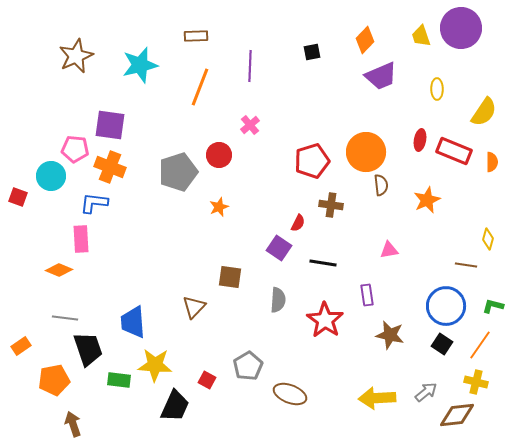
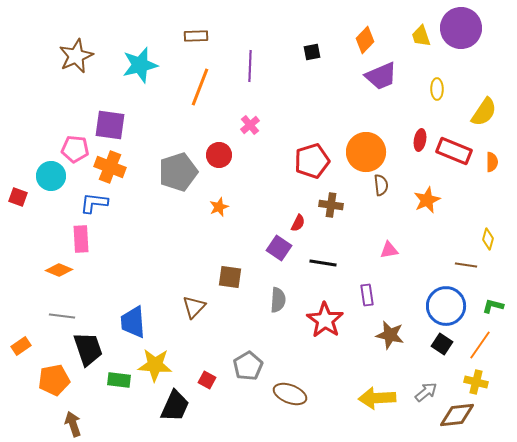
gray line at (65, 318): moved 3 px left, 2 px up
